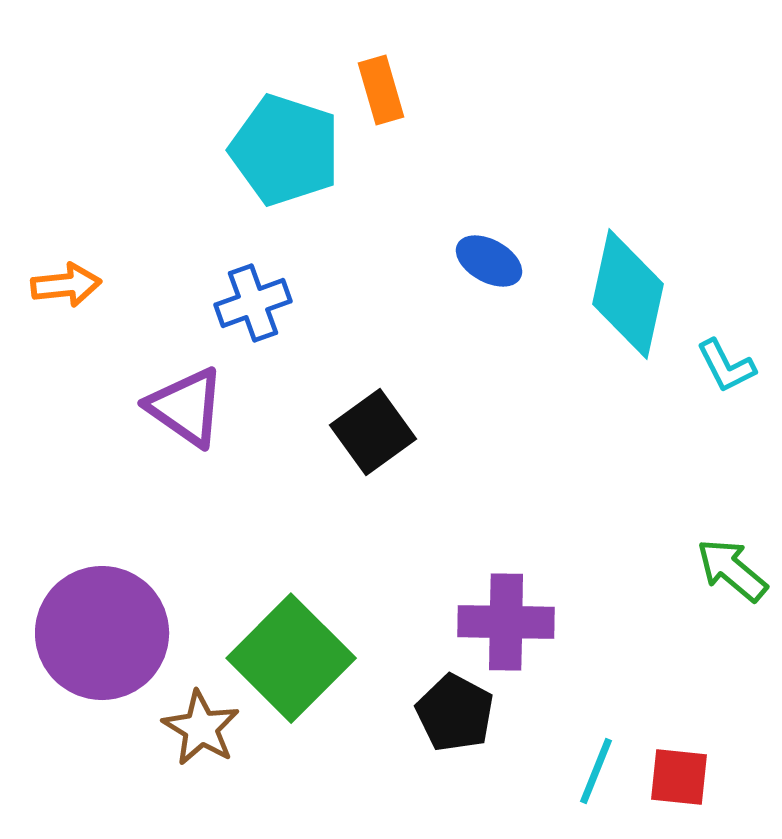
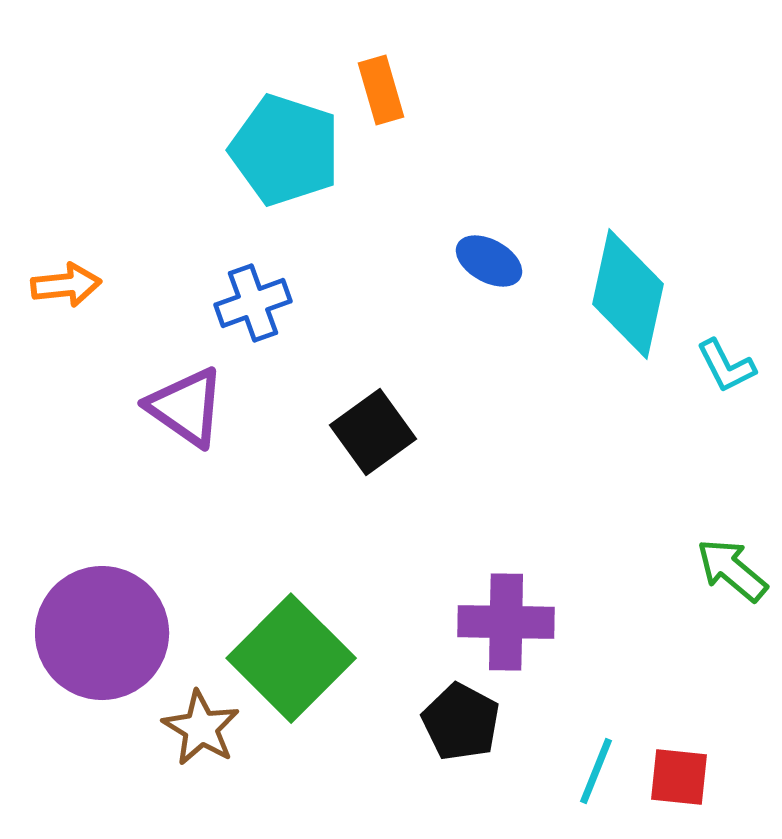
black pentagon: moved 6 px right, 9 px down
